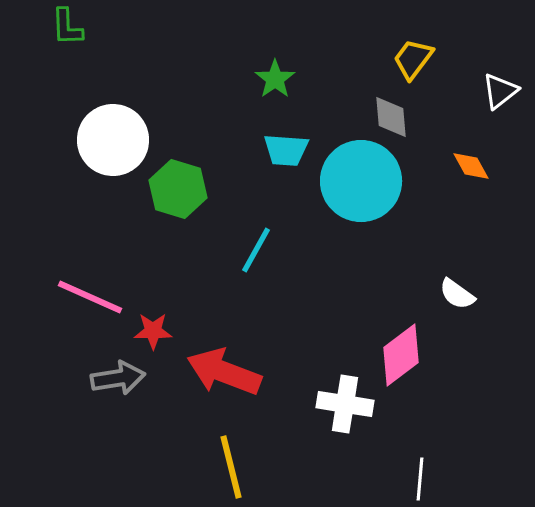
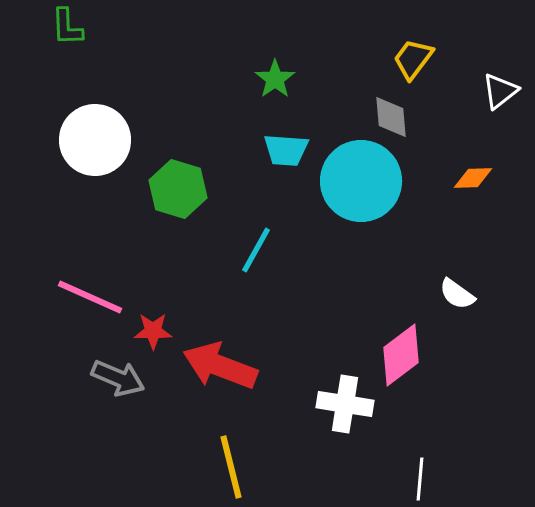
white circle: moved 18 px left
orange diamond: moved 2 px right, 12 px down; rotated 63 degrees counterclockwise
red arrow: moved 4 px left, 6 px up
gray arrow: rotated 32 degrees clockwise
